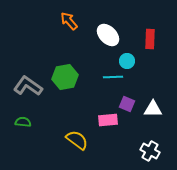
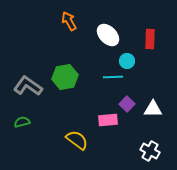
orange arrow: rotated 12 degrees clockwise
purple square: rotated 21 degrees clockwise
green semicircle: moved 1 px left; rotated 21 degrees counterclockwise
